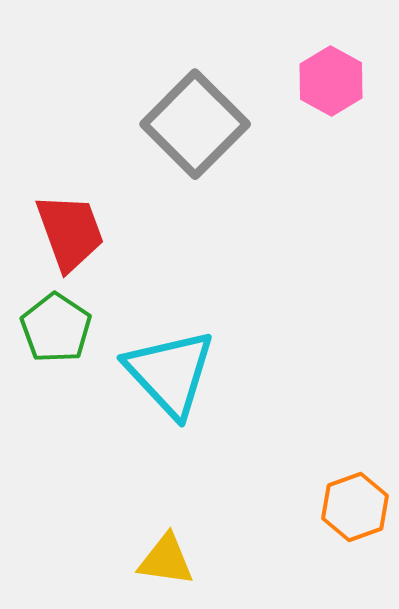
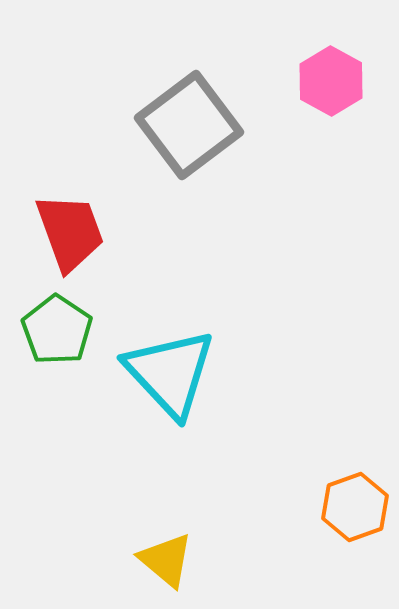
gray square: moved 6 px left, 1 px down; rotated 8 degrees clockwise
green pentagon: moved 1 px right, 2 px down
yellow triangle: rotated 32 degrees clockwise
